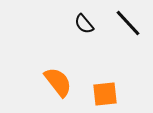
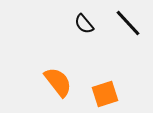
orange square: rotated 12 degrees counterclockwise
